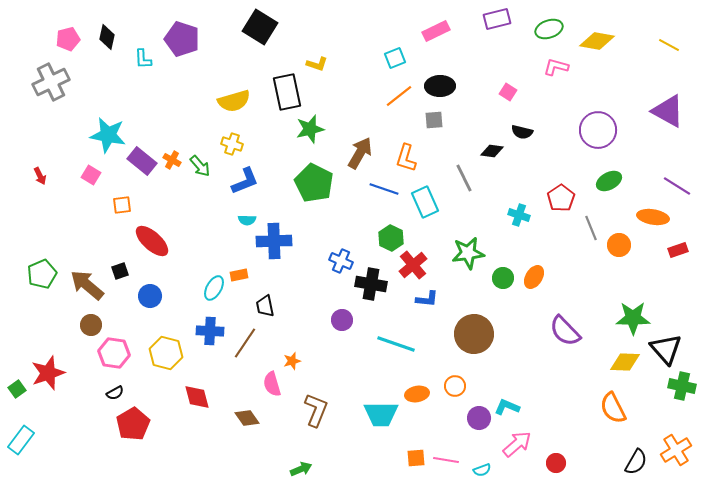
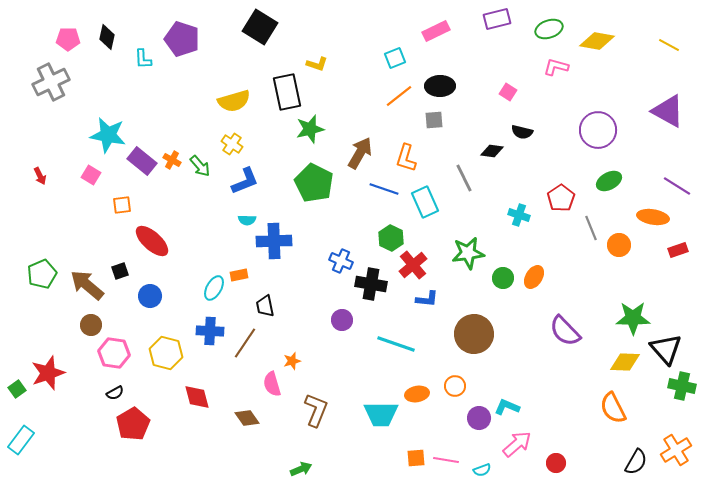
pink pentagon at (68, 39): rotated 15 degrees clockwise
yellow cross at (232, 144): rotated 15 degrees clockwise
